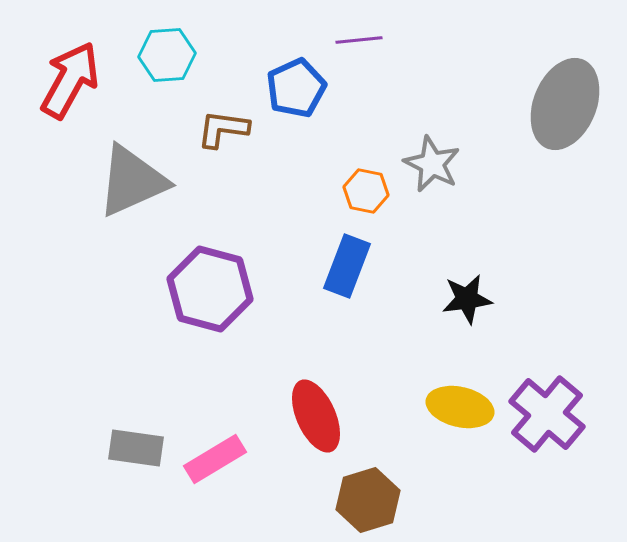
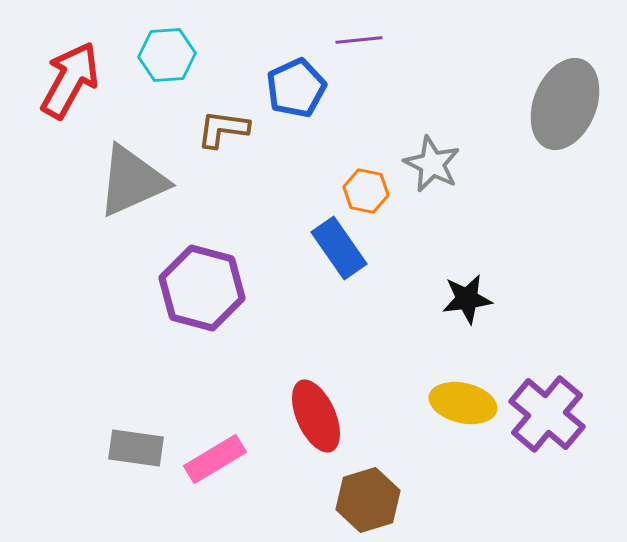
blue rectangle: moved 8 px left, 18 px up; rotated 56 degrees counterclockwise
purple hexagon: moved 8 px left, 1 px up
yellow ellipse: moved 3 px right, 4 px up
